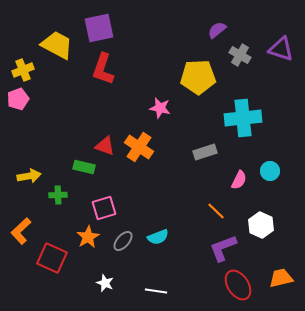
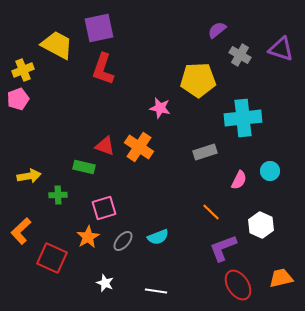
yellow pentagon: moved 3 px down
orange line: moved 5 px left, 1 px down
